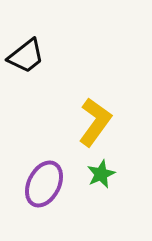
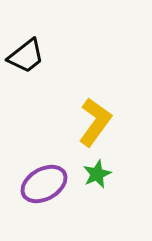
green star: moved 4 px left
purple ellipse: rotated 33 degrees clockwise
